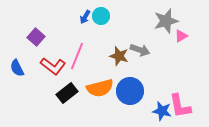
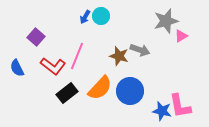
orange semicircle: rotated 32 degrees counterclockwise
